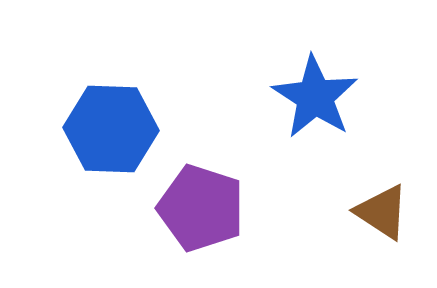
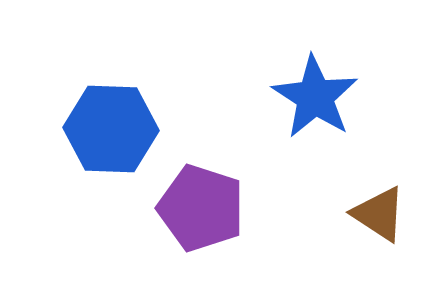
brown triangle: moved 3 px left, 2 px down
